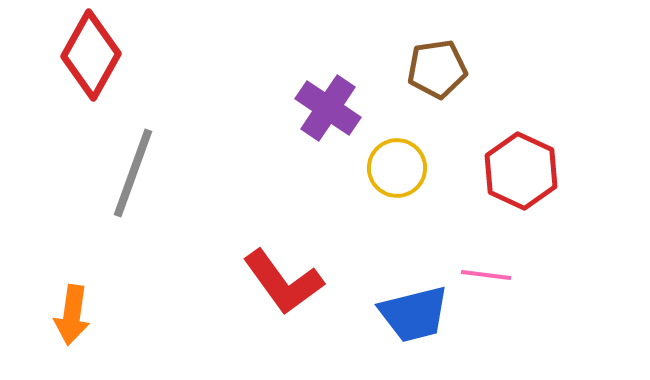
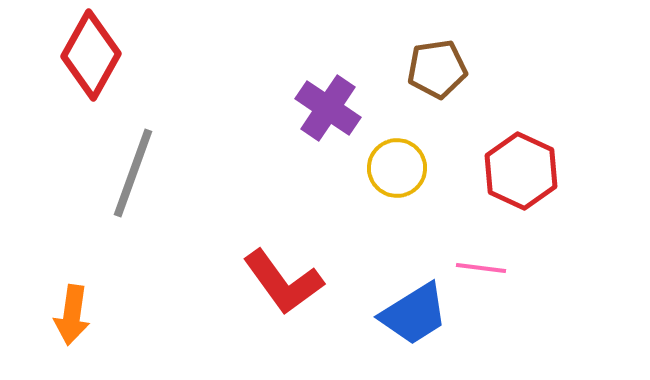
pink line: moved 5 px left, 7 px up
blue trapezoid: rotated 18 degrees counterclockwise
